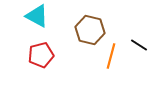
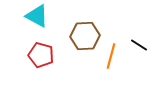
brown hexagon: moved 5 px left, 6 px down; rotated 16 degrees counterclockwise
red pentagon: rotated 30 degrees clockwise
